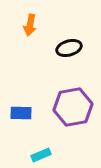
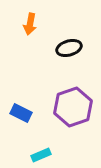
orange arrow: moved 1 px up
purple hexagon: rotated 9 degrees counterclockwise
blue rectangle: rotated 25 degrees clockwise
